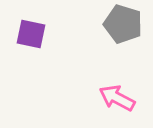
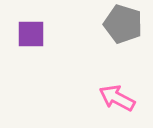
purple square: rotated 12 degrees counterclockwise
